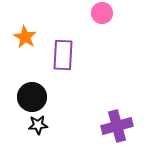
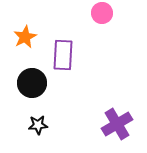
orange star: rotated 15 degrees clockwise
black circle: moved 14 px up
purple cross: moved 2 px up; rotated 16 degrees counterclockwise
